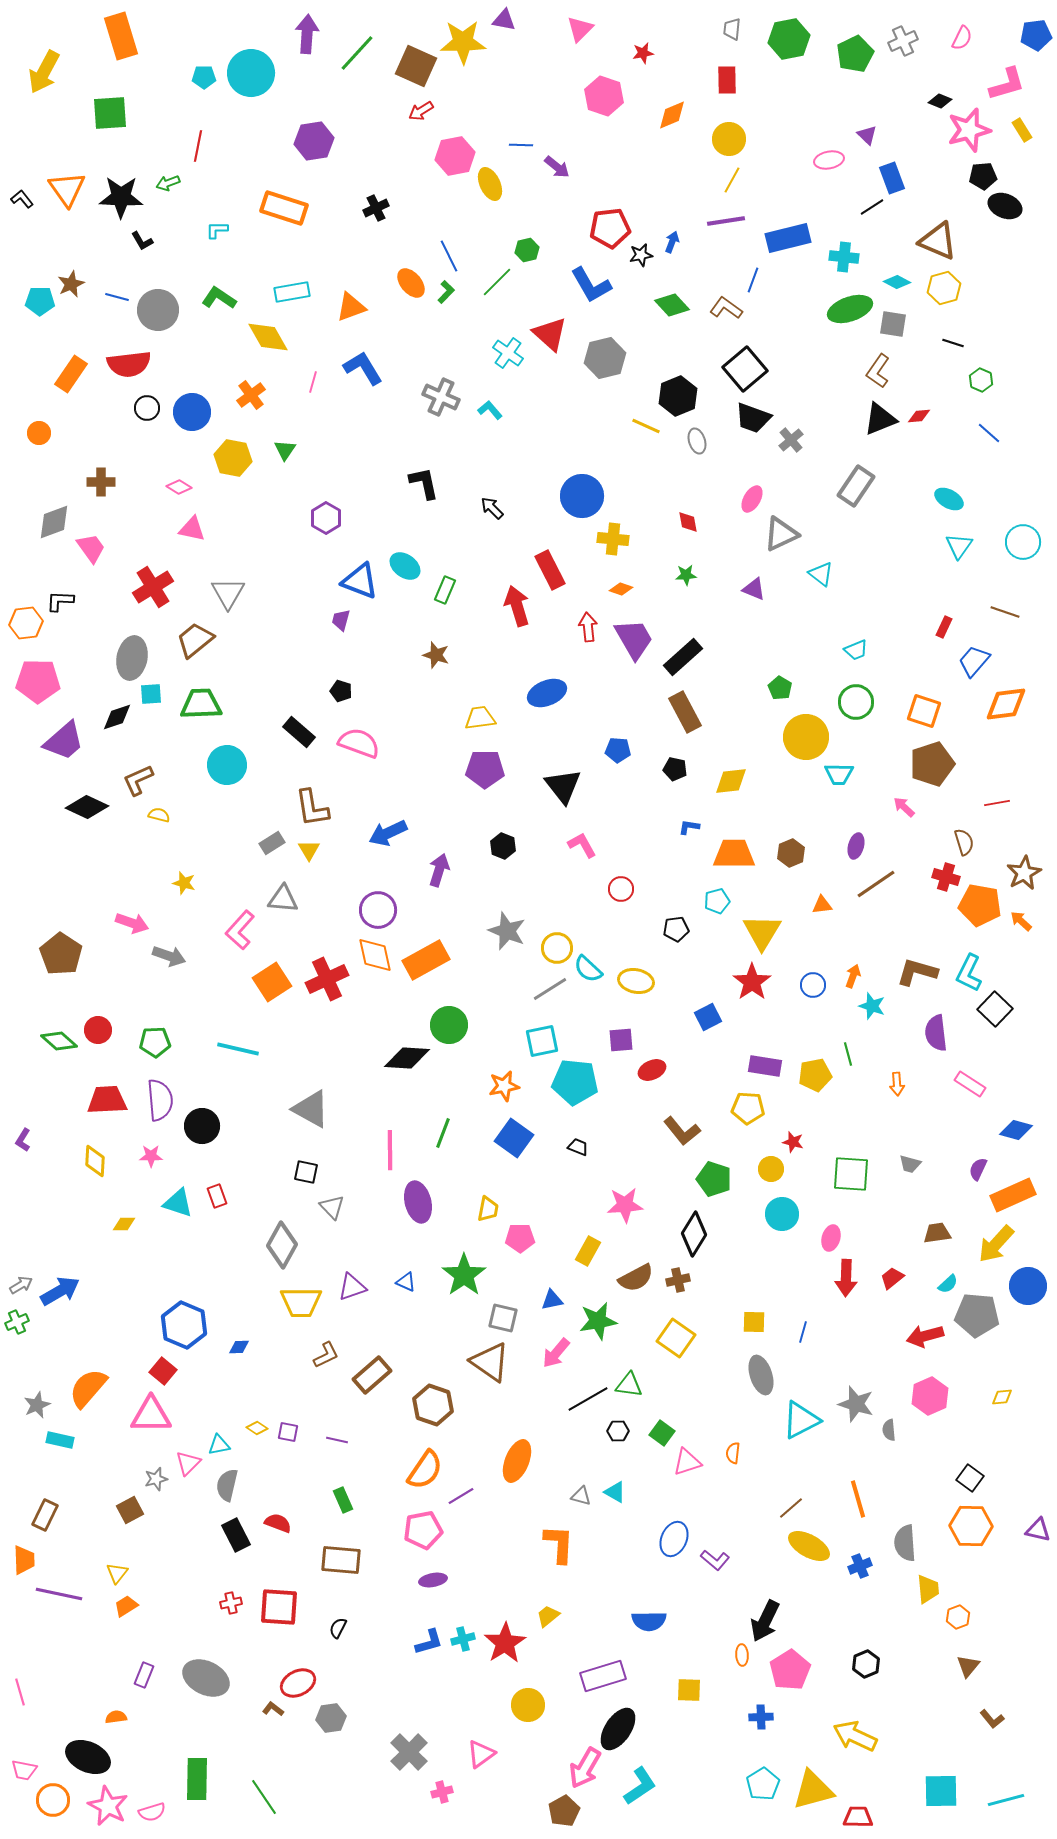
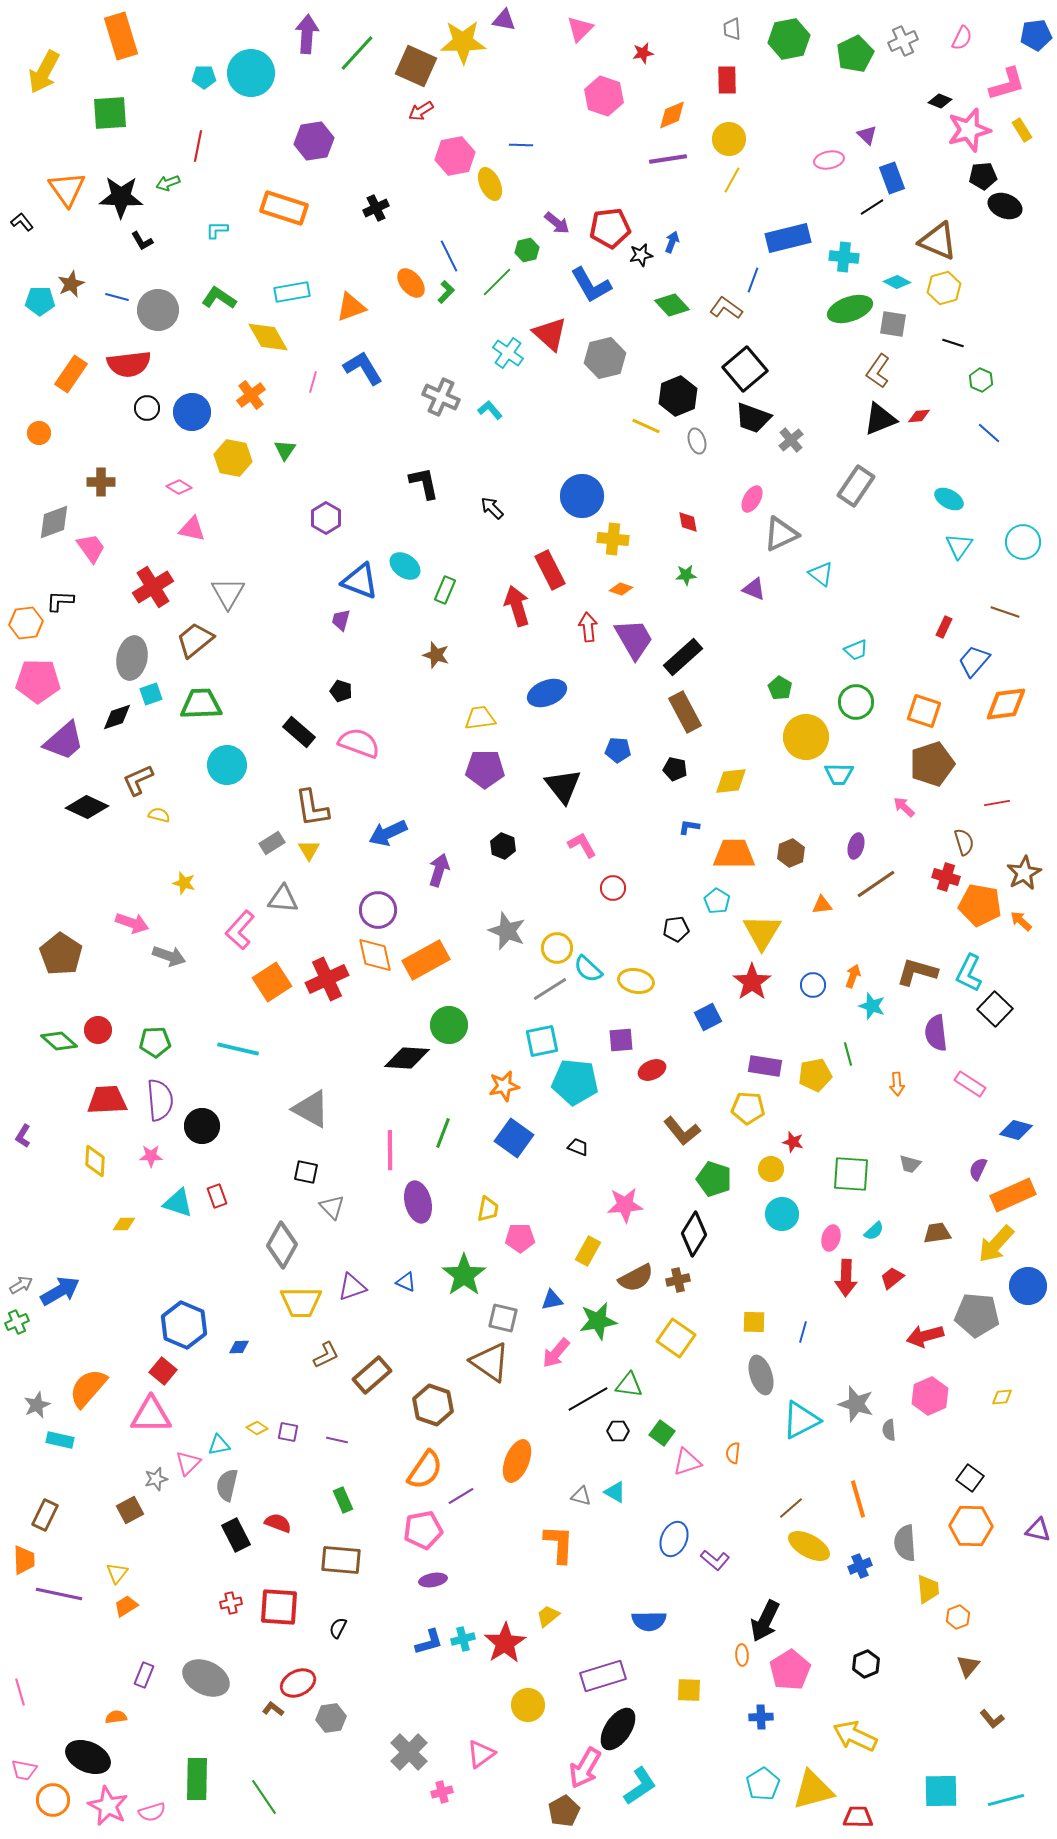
gray trapezoid at (732, 29): rotated 10 degrees counterclockwise
purple arrow at (557, 167): moved 56 px down
black L-shape at (22, 199): moved 23 px down
purple line at (726, 221): moved 58 px left, 62 px up
cyan square at (151, 694): rotated 15 degrees counterclockwise
red circle at (621, 889): moved 8 px left, 1 px up
cyan pentagon at (717, 901): rotated 25 degrees counterclockwise
purple L-shape at (23, 1140): moved 4 px up
cyan semicircle at (948, 1284): moved 74 px left, 53 px up
